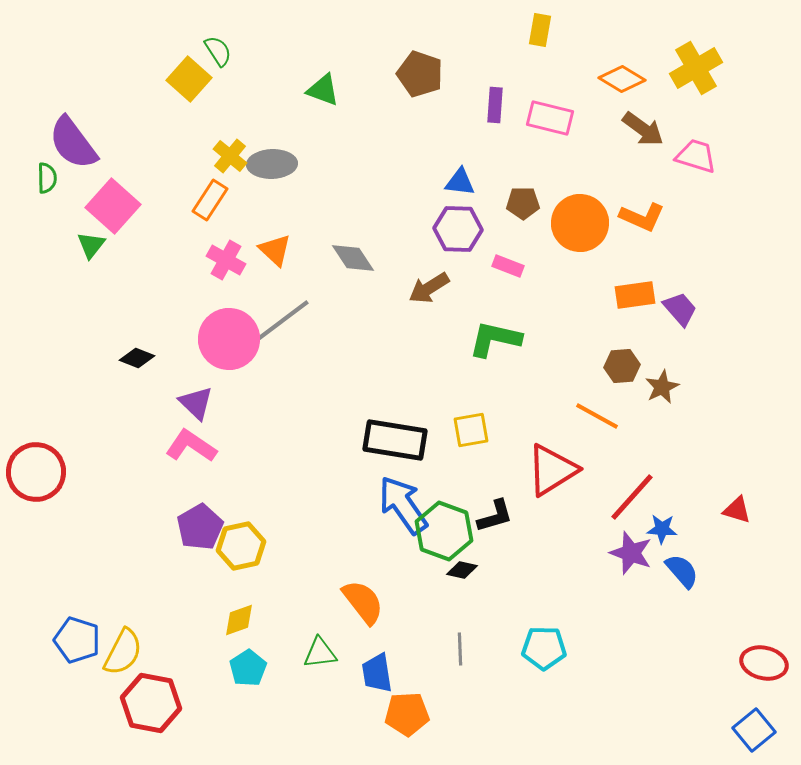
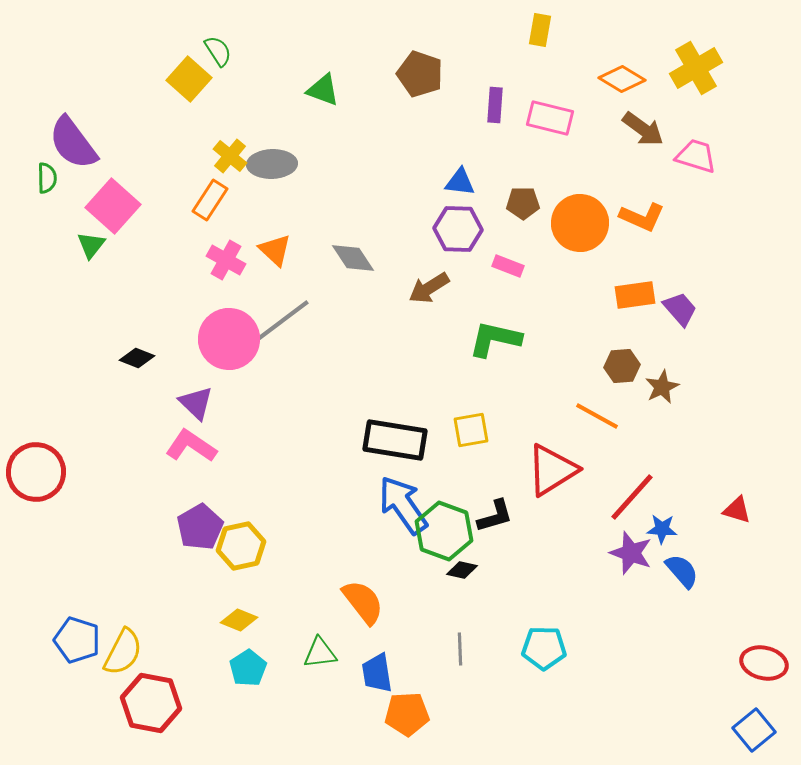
yellow diamond at (239, 620): rotated 42 degrees clockwise
